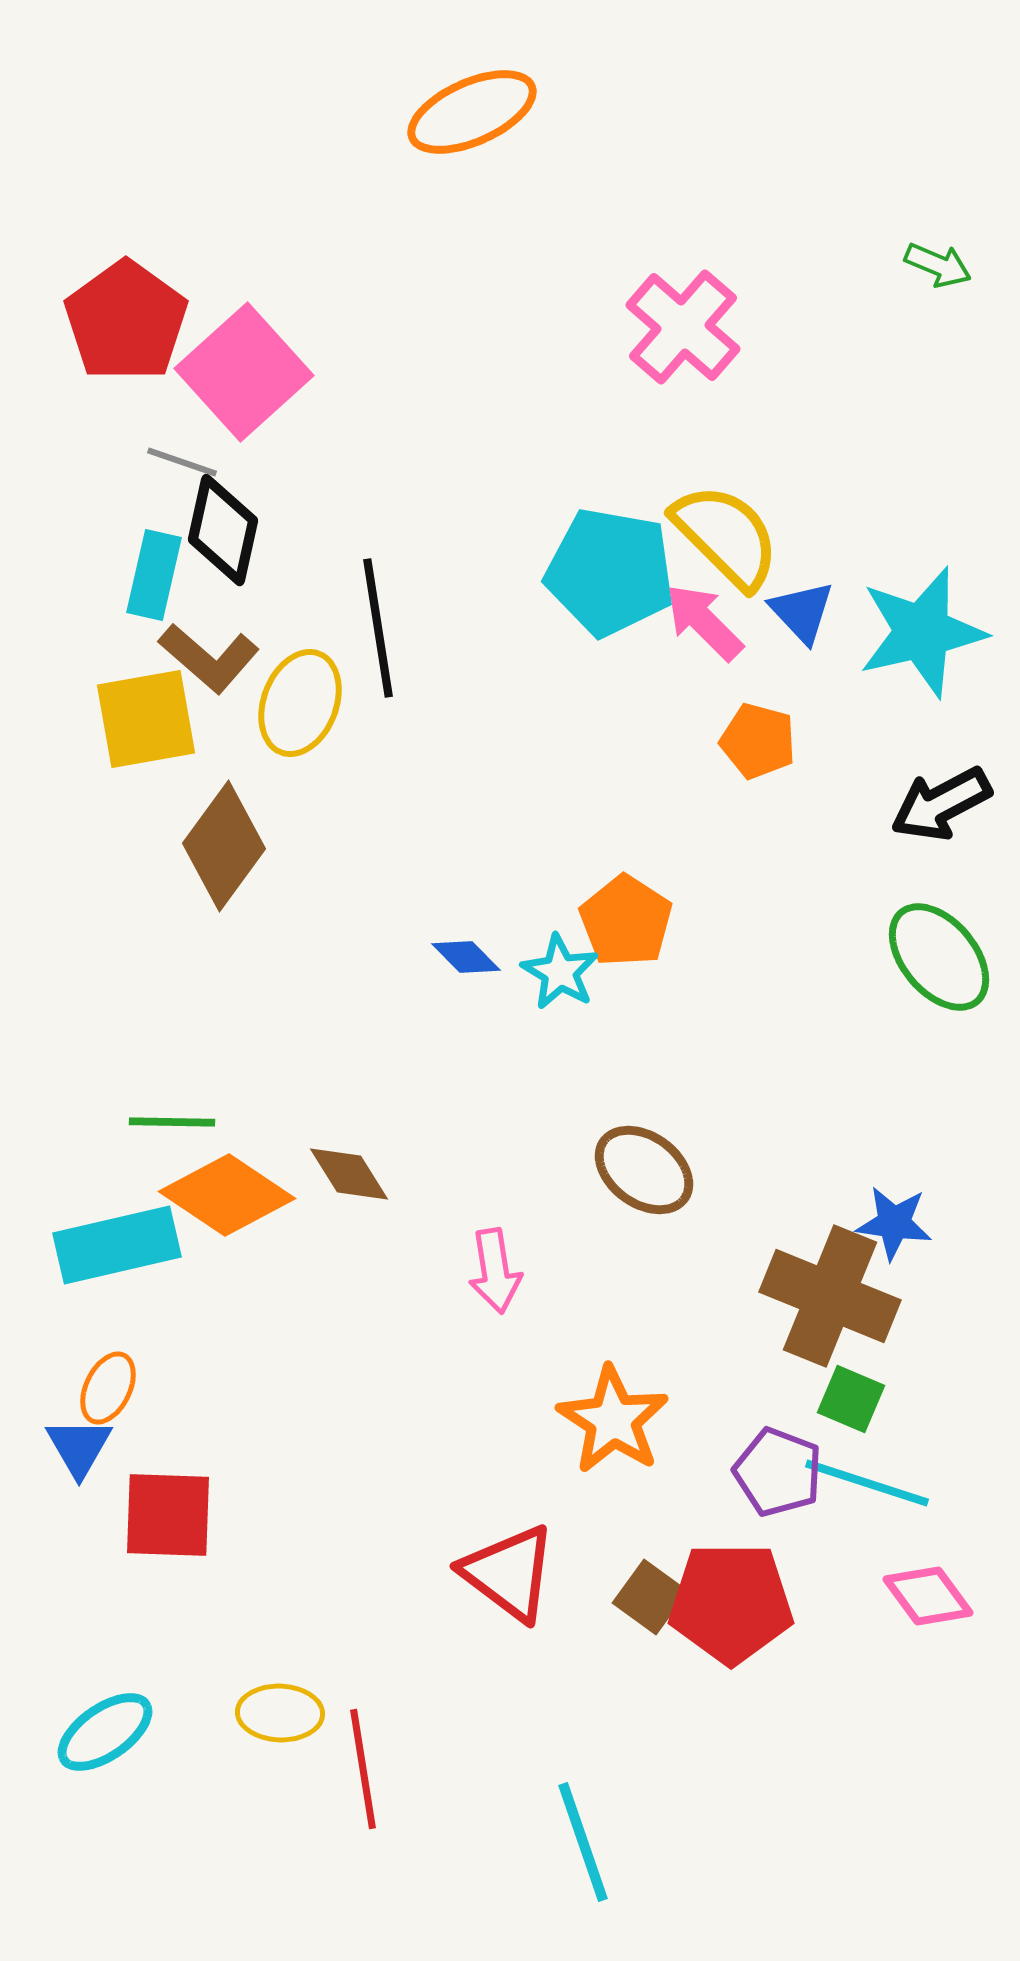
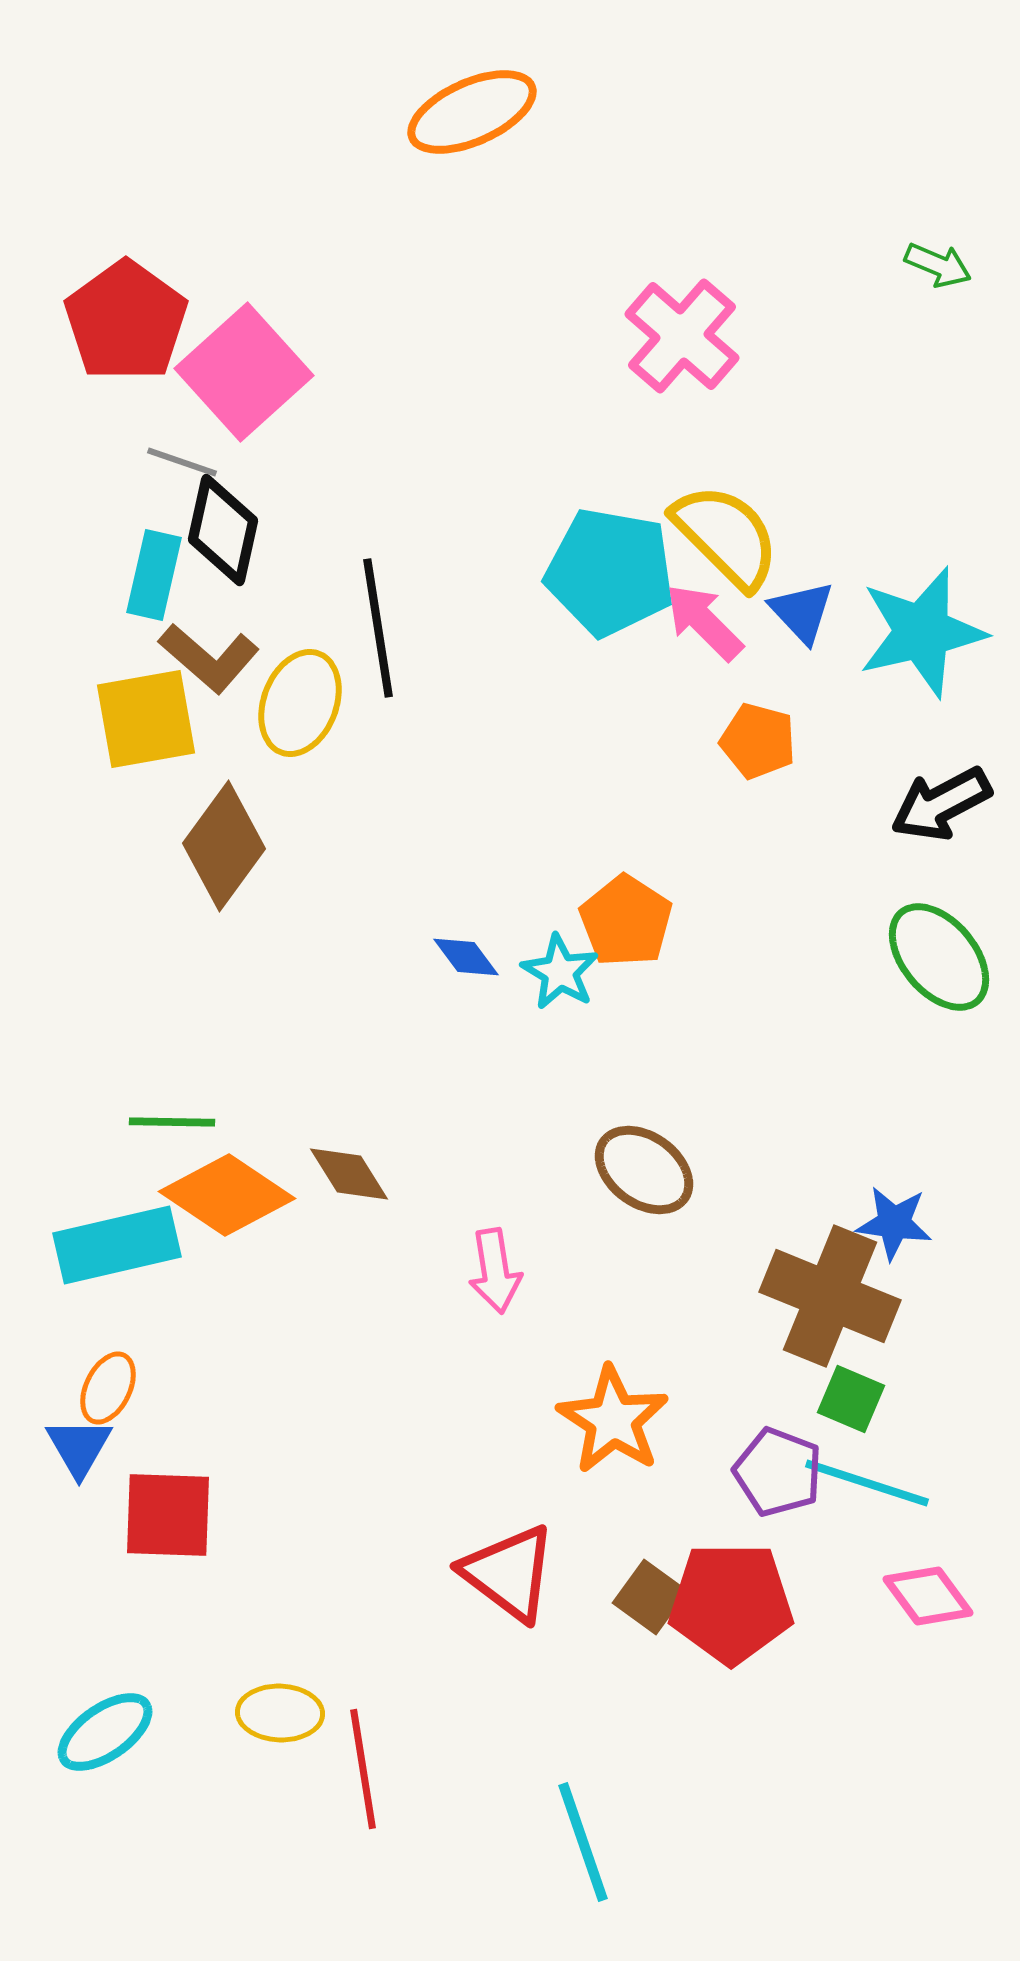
pink cross at (683, 327): moved 1 px left, 9 px down
blue diamond at (466, 957): rotated 8 degrees clockwise
